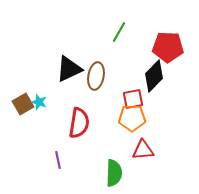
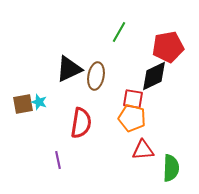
red pentagon: rotated 12 degrees counterclockwise
black diamond: rotated 20 degrees clockwise
red square: rotated 20 degrees clockwise
brown square: rotated 20 degrees clockwise
orange pentagon: rotated 16 degrees clockwise
red semicircle: moved 2 px right
green semicircle: moved 57 px right, 5 px up
